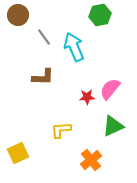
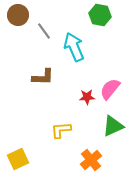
green hexagon: rotated 20 degrees clockwise
gray line: moved 6 px up
yellow square: moved 6 px down
